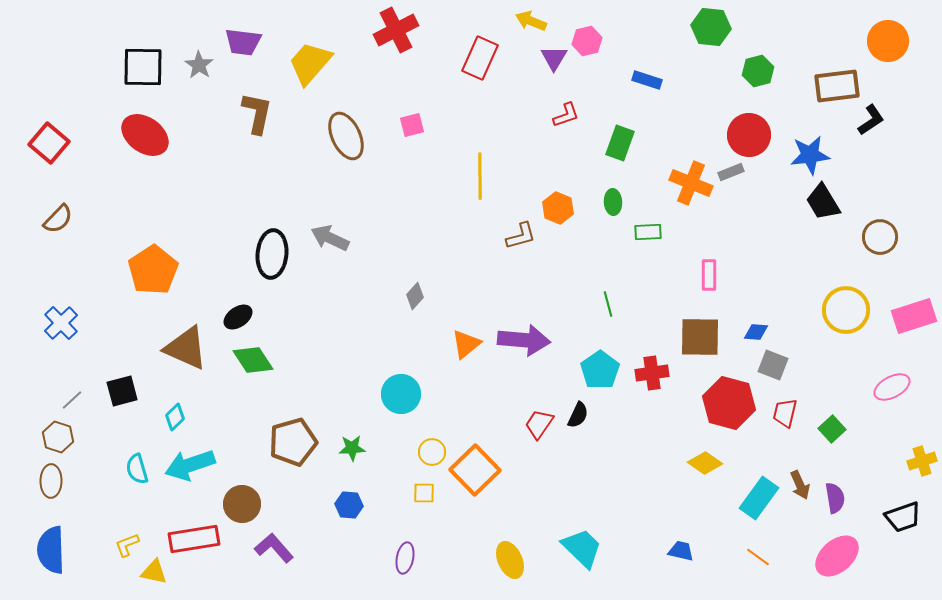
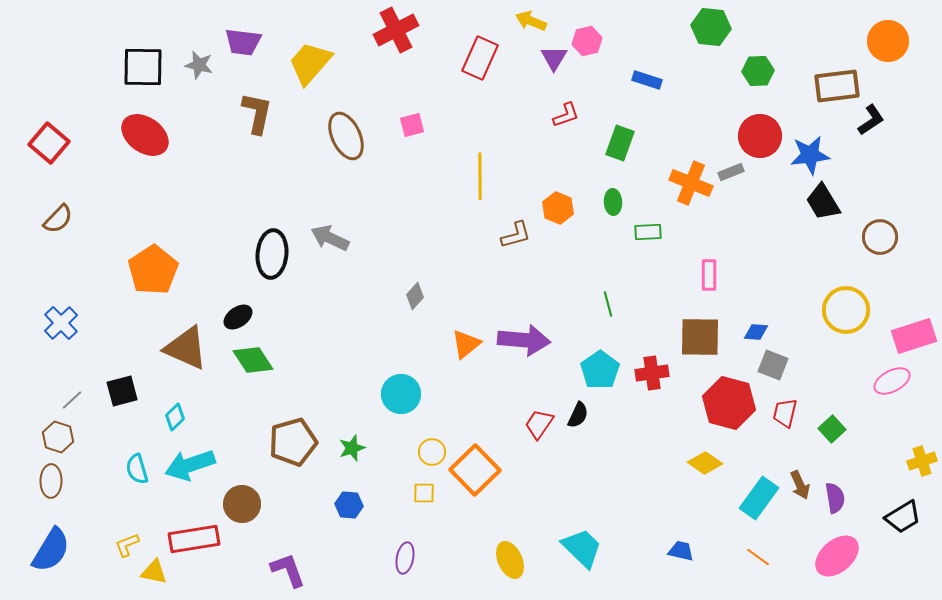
gray star at (199, 65): rotated 20 degrees counterclockwise
green hexagon at (758, 71): rotated 12 degrees clockwise
red circle at (749, 135): moved 11 px right, 1 px down
brown L-shape at (521, 236): moved 5 px left, 1 px up
pink rectangle at (914, 316): moved 20 px down
pink ellipse at (892, 387): moved 6 px up
green star at (352, 448): rotated 16 degrees counterclockwise
black trapezoid at (903, 517): rotated 12 degrees counterclockwise
purple L-shape at (274, 548): moved 14 px right, 22 px down; rotated 21 degrees clockwise
blue semicircle at (51, 550): rotated 147 degrees counterclockwise
